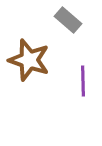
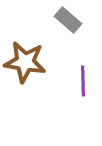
brown star: moved 4 px left, 2 px down; rotated 9 degrees counterclockwise
